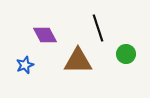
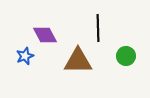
black line: rotated 16 degrees clockwise
green circle: moved 2 px down
blue star: moved 9 px up
